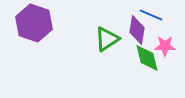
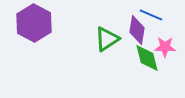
purple hexagon: rotated 9 degrees clockwise
pink star: moved 1 px down
